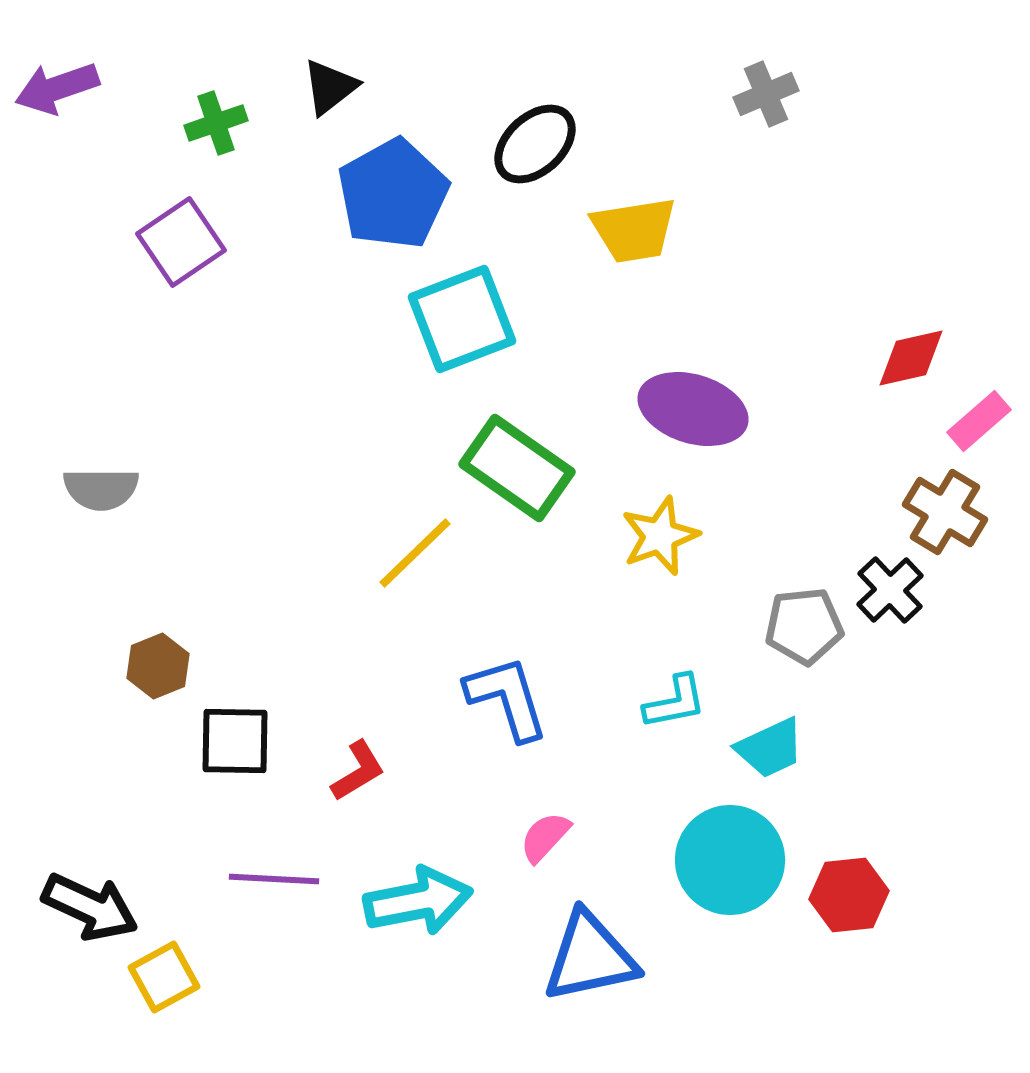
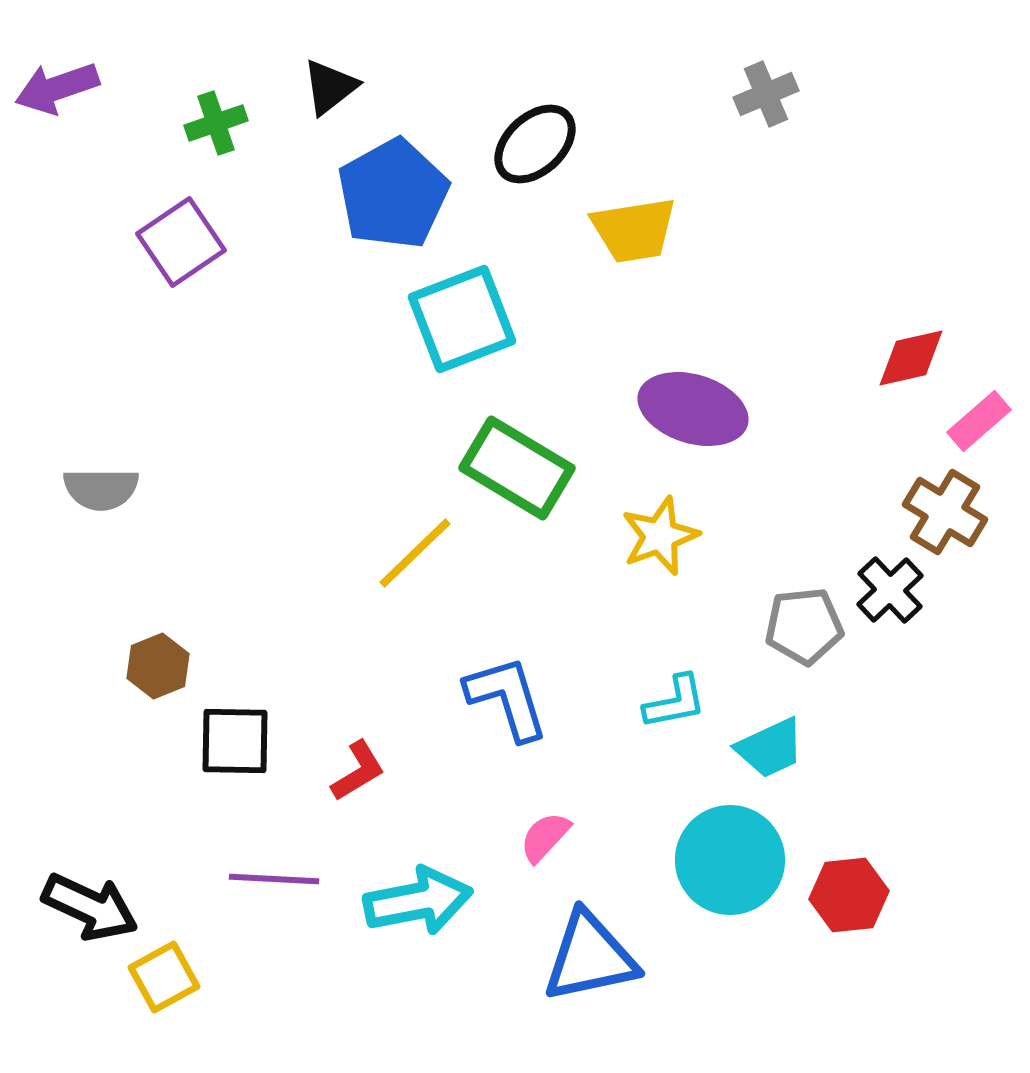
green rectangle: rotated 4 degrees counterclockwise
